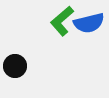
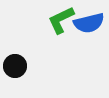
green L-shape: moved 1 px left, 1 px up; rotated 16 degrees clockwise
